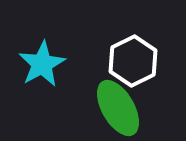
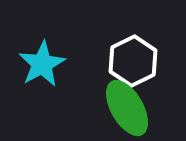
green ellipse: moved 9 px right
